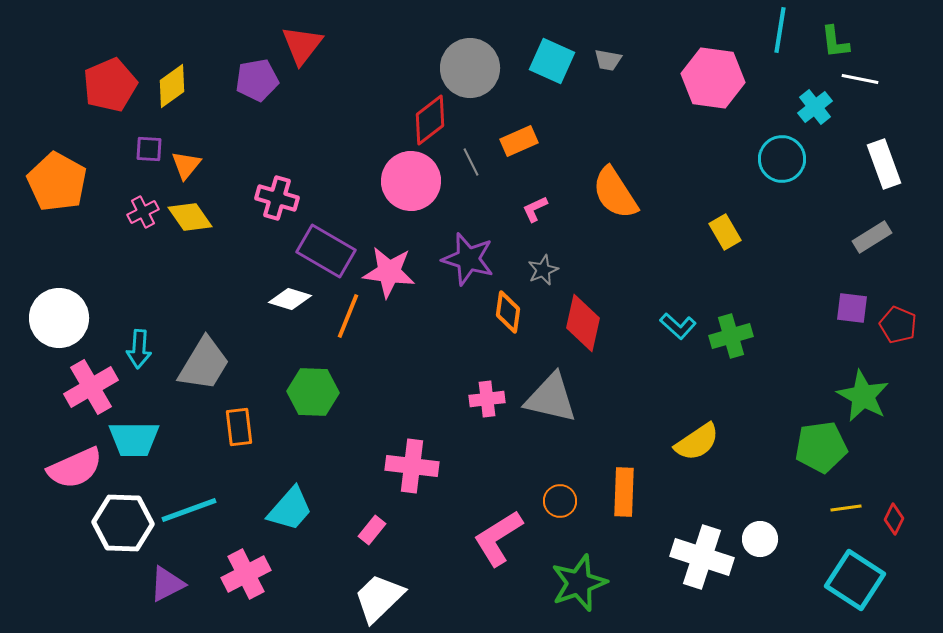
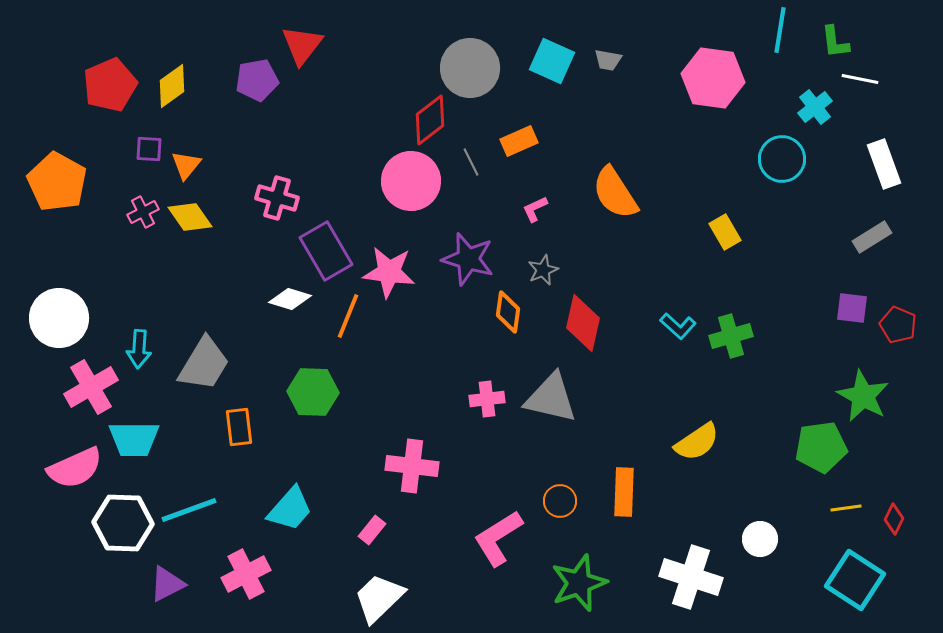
purple rectangle at (326, 251): rotated 30 degrees clockwise
white cross at (702, 557): moved 11 px left, 20 px down
